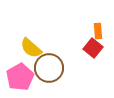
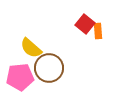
red square: moved 8 px left, 24 px up
pink pentagon: rotated 24 degrees clockwise
